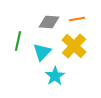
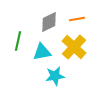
gray diamond: rotated 30 degrees counterclockwise
yellow cross: moved 1 px down
cyan triangle: rotated 36 degrees clockwise
cyan star: rotated 24 degrees clockwise
